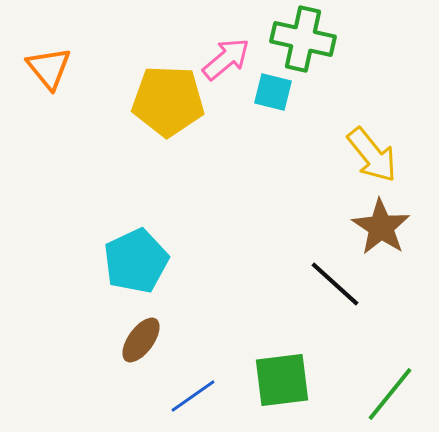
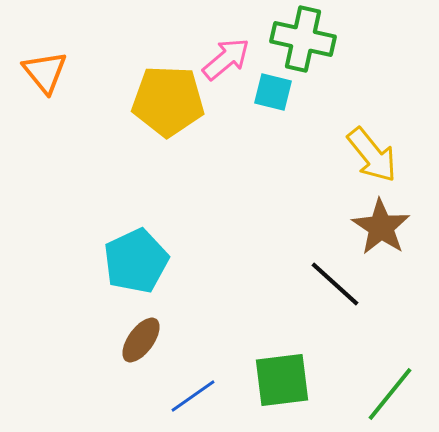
orange triangle: moved 4 px left, 4 px down
